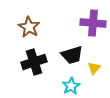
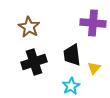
black trapezoid: rotated 100 degrees clockwise
